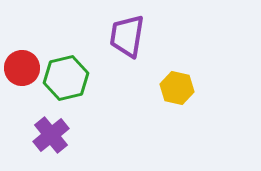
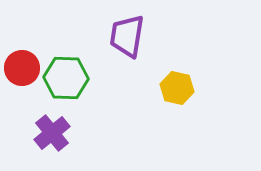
green hexagon: rotated 15 degrees clockwise
purple cross: moved 1 px right, 2 px up
